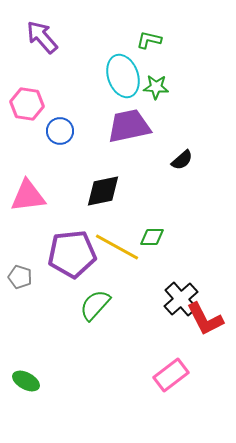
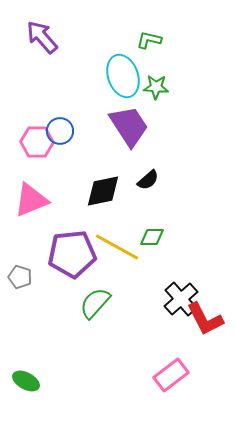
pink hexagon: moved 10 px right, 38 px down; rotated 8 degrees counterclockwise
purple trapezoid: rotated 69 degrees clockwise
black semicircle: moved 34 px left, 20 px down
pink triangle: moved 3 px right, 4 px down; rotated 15 degrees counterclockwise
green semicircle: moved 2 px up
